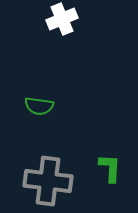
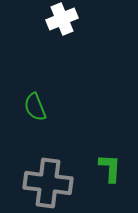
green semicircle: moved 4 px left, 1 px down; rotated 60 degrees clockwise
gray cross: moved 2 px down
